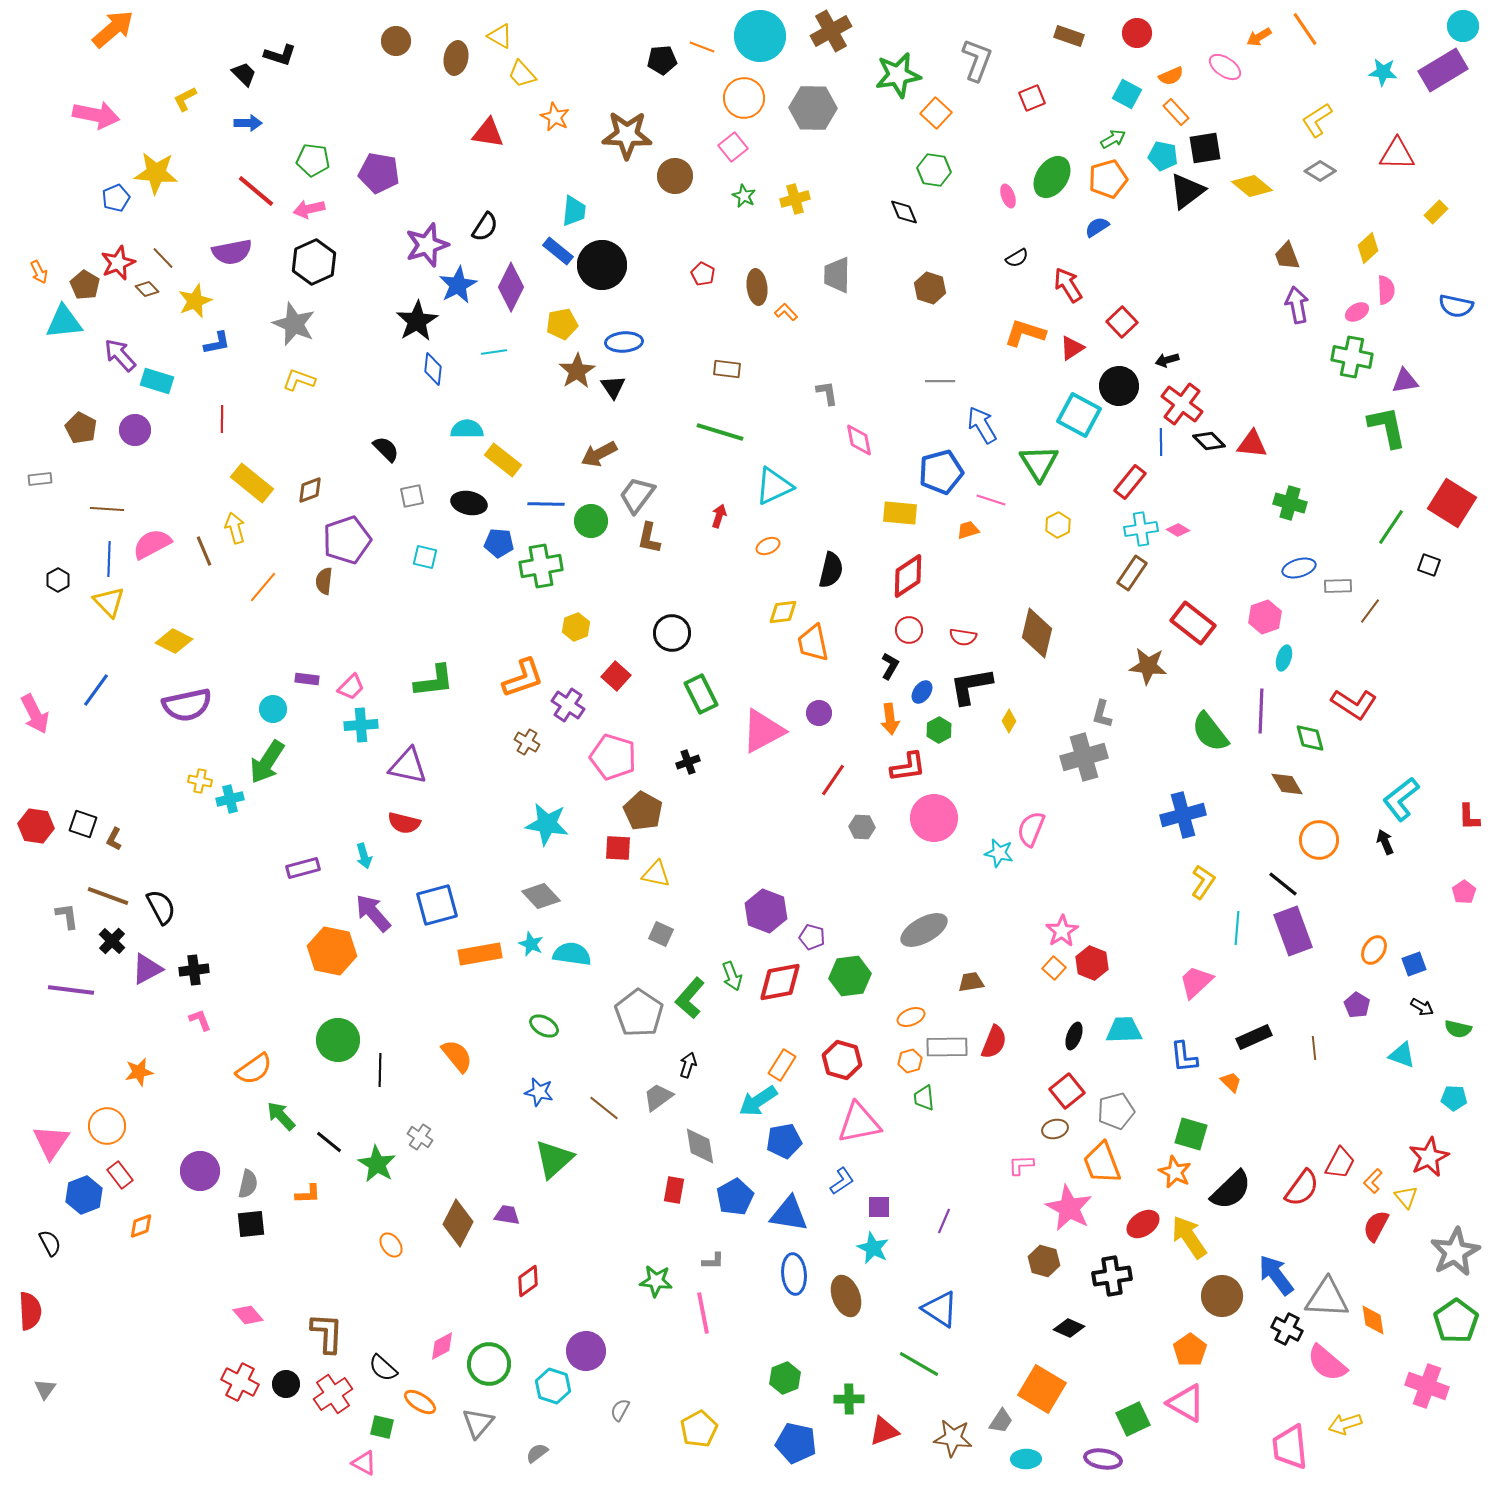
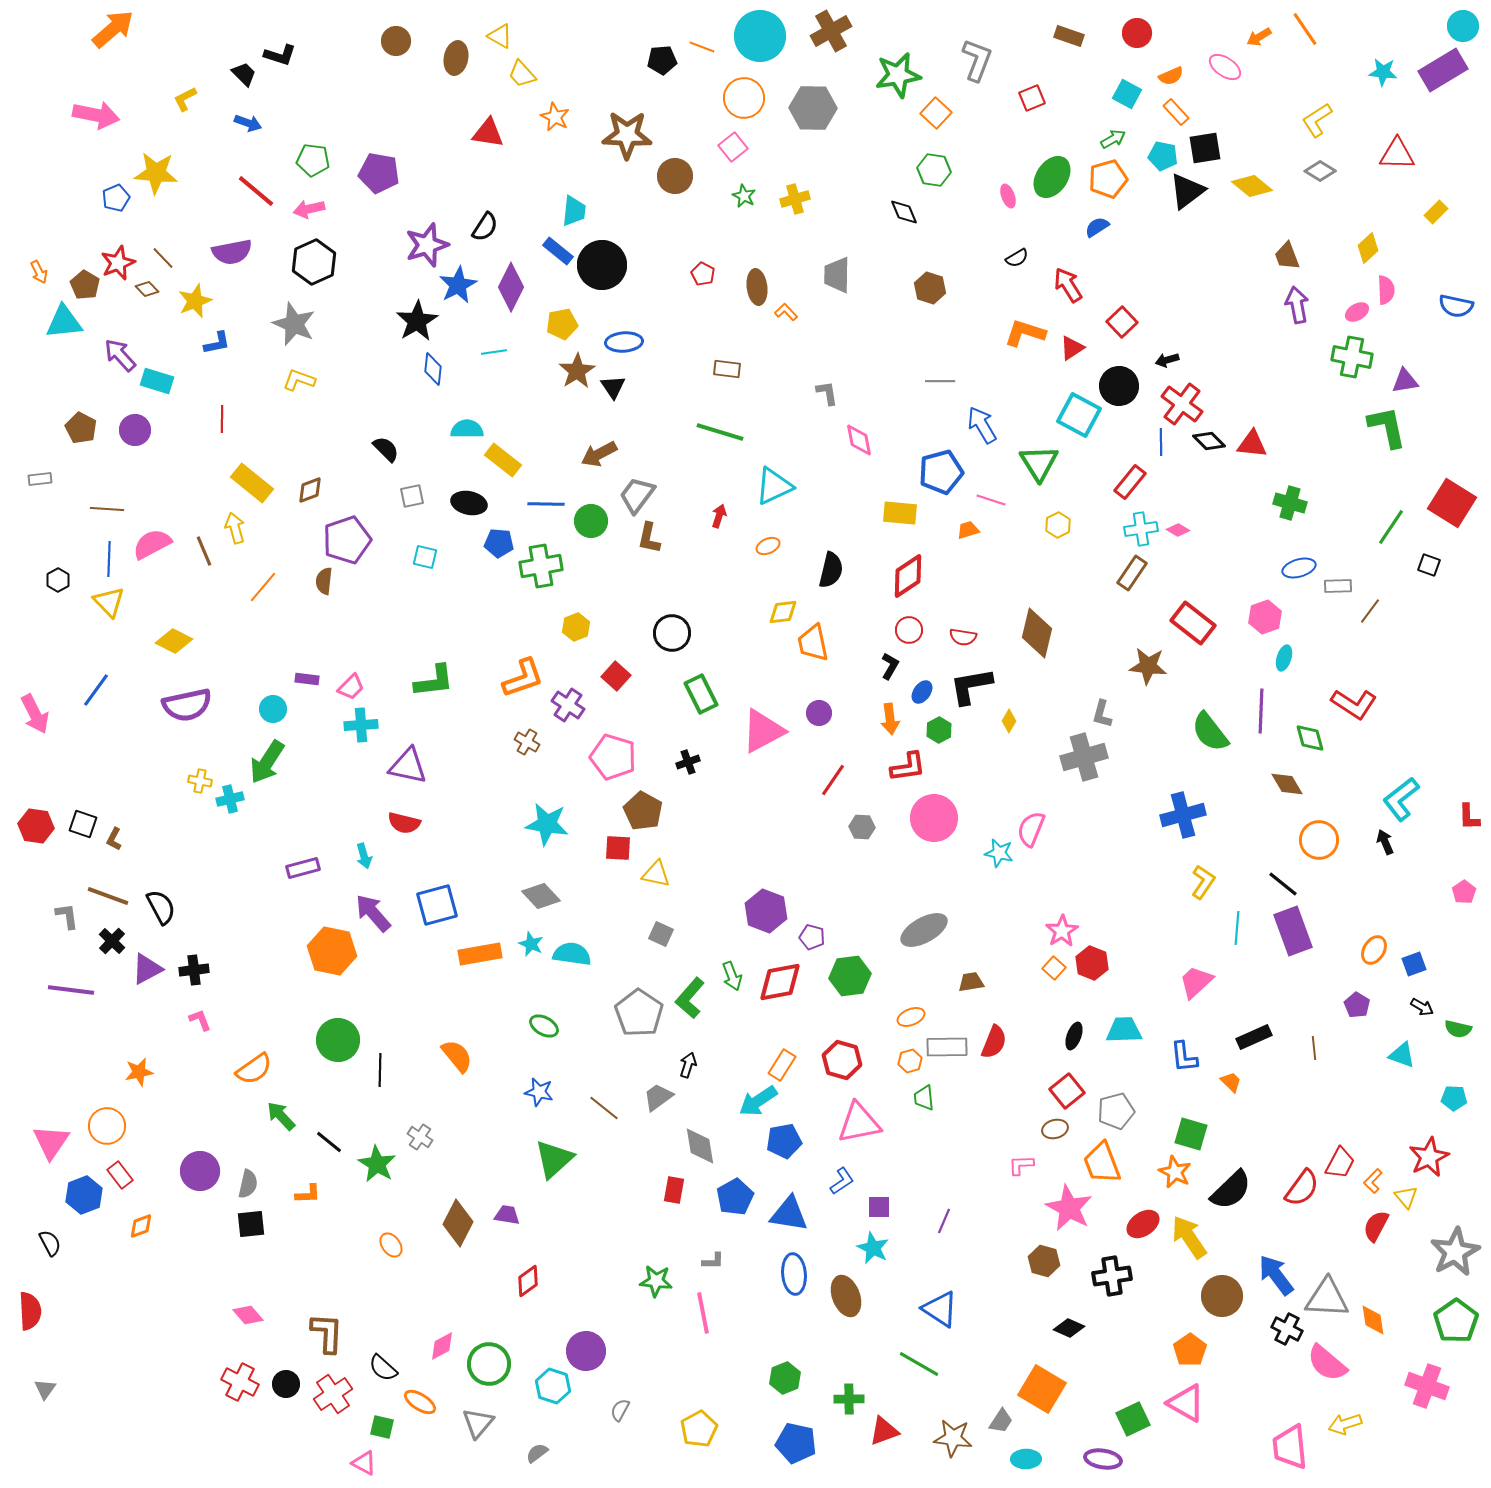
blue arrow at (248, 123): rotated 20 degrees clockwise
